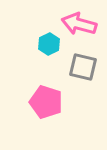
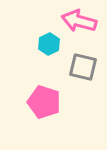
pink arrow: moved 3 px up
pink pentagon: moved 2 px left
